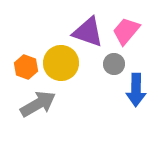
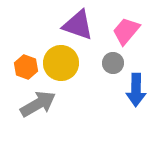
purple triangle: moved 10 px left, 7 px up
gray circle: moved 1 px left, 1 px up
